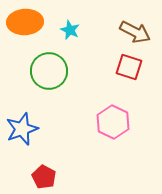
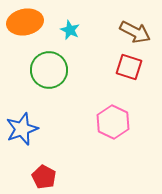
orange ellipse: rotated 8 degrees counterclockwise
green circle: moved 1 px up
